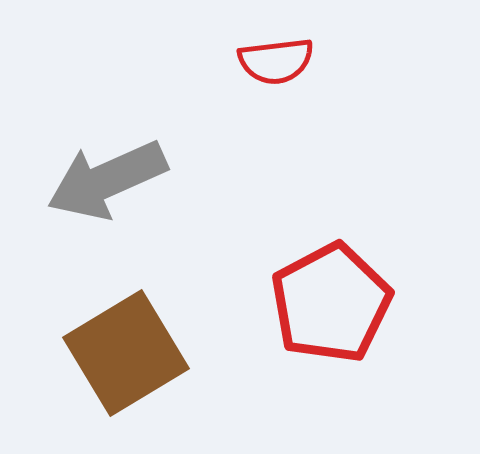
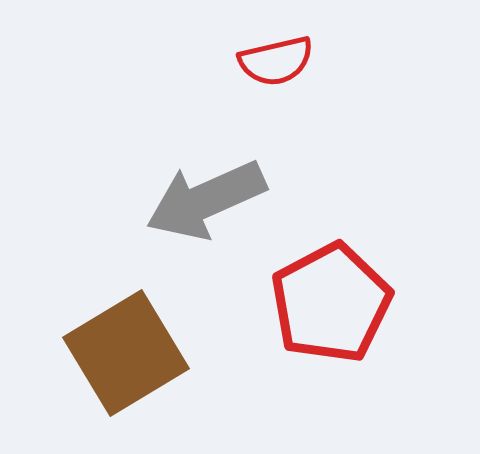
red semicircle: rotated 6 degrees counterclockwise
gray arrow: moved 99 px right, 20 px down
